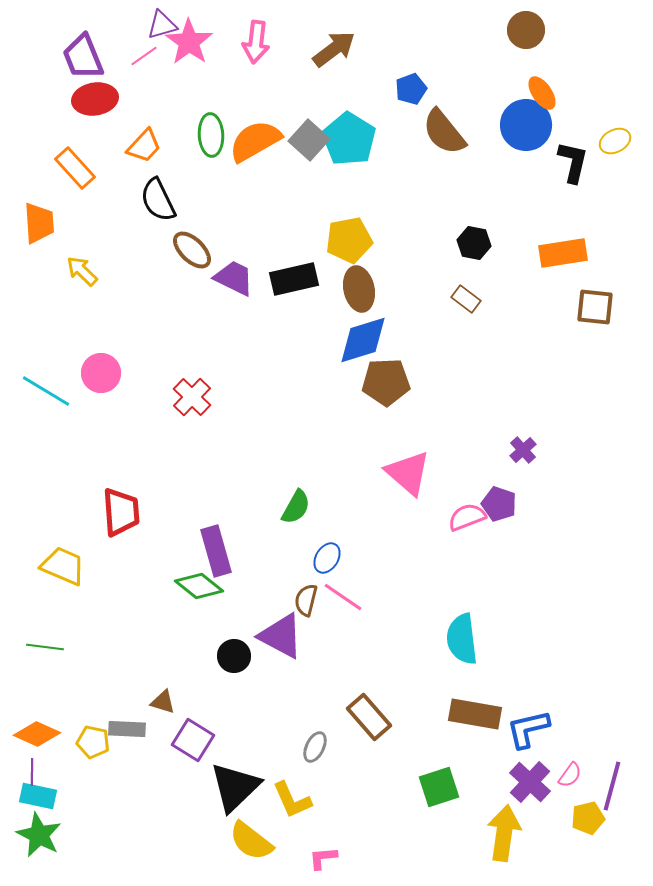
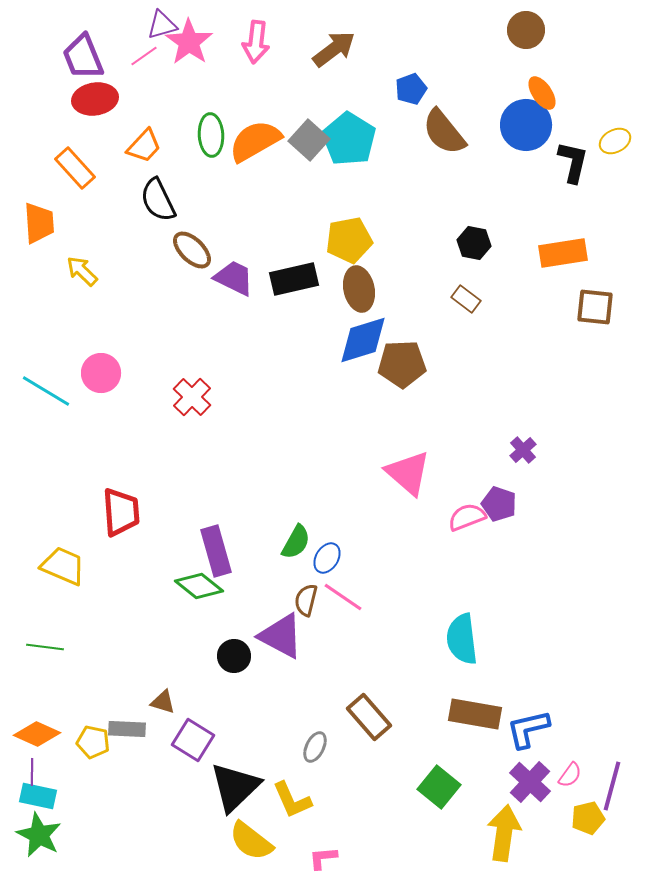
brown pentagon at (386, 382): moved 16 px right, 18 px up
green semicircle at (296, 507): moved 35 px down
green square at (439, 787): rotated 33 degrees counterclockwise
